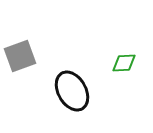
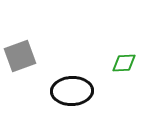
black ellipse: rotated 63 degrees counterclockwise
